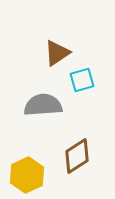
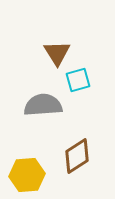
brown triangle: rotated 28 degrees counterclockwise
cyan square: moved 4 px left
yellow hexagon: rotated 20 degrees clockwise
